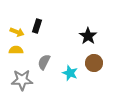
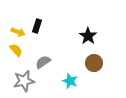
yellow arrow: moved 1 px right
yellow semicircle: rotated 48 degrees clockwise
gray semicircle: moved 1 px left; rotated 28 degrees clockwise
cyan star: moved 8 px down
gray star: moved 2 px right, 1 px down; rotated 10 degrees counterclockwise
